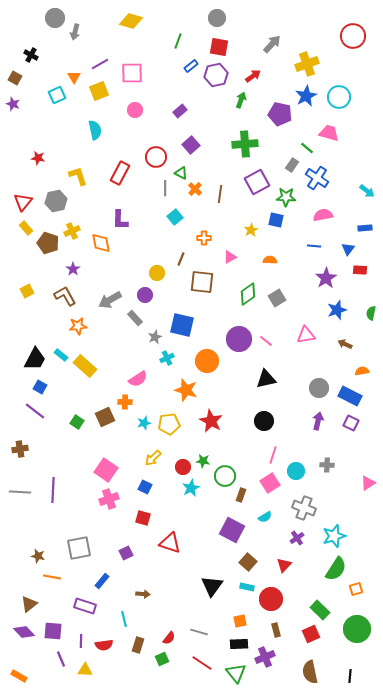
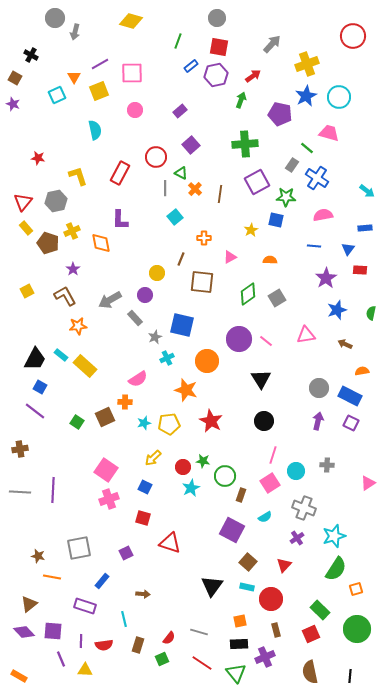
black triangle at (266, 379): moved 5 px left; rotated 50 degrees counterclockwise
